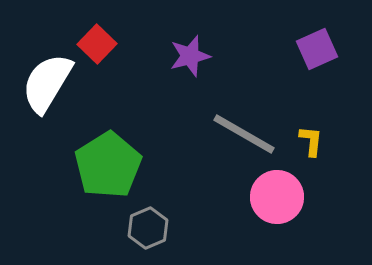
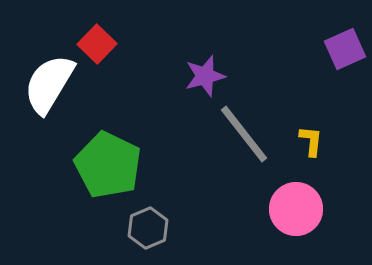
purple square: moved 28 px right
purple star: moved 15 px right, 20 px down
white semicircle: moved 2 px right, 1 px down
gray line: rotated 22 degrees clockwise
green pentagon: rotated 14 degrees counterclockwise
pink circle: moved 19 px right, 12 px down
